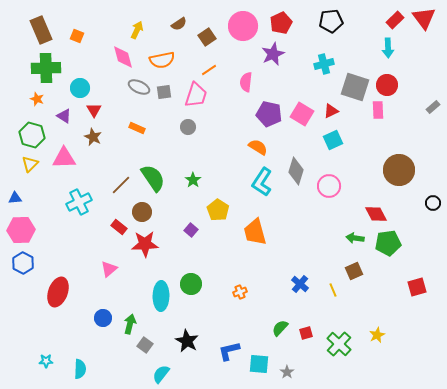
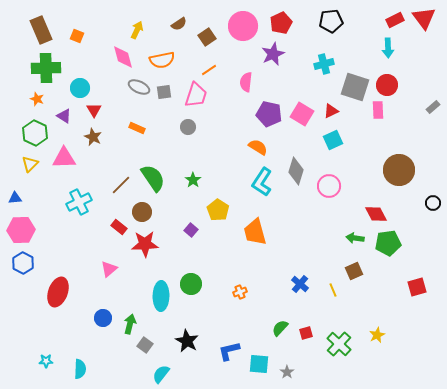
red rectangle at (395, 20): rotated 18 degrees clockwise
green hexagon at (32, 135): moved 3 px right, 2 px up; rotated 10 degrees clockwise
